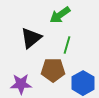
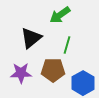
purple star: moved 11 px up
